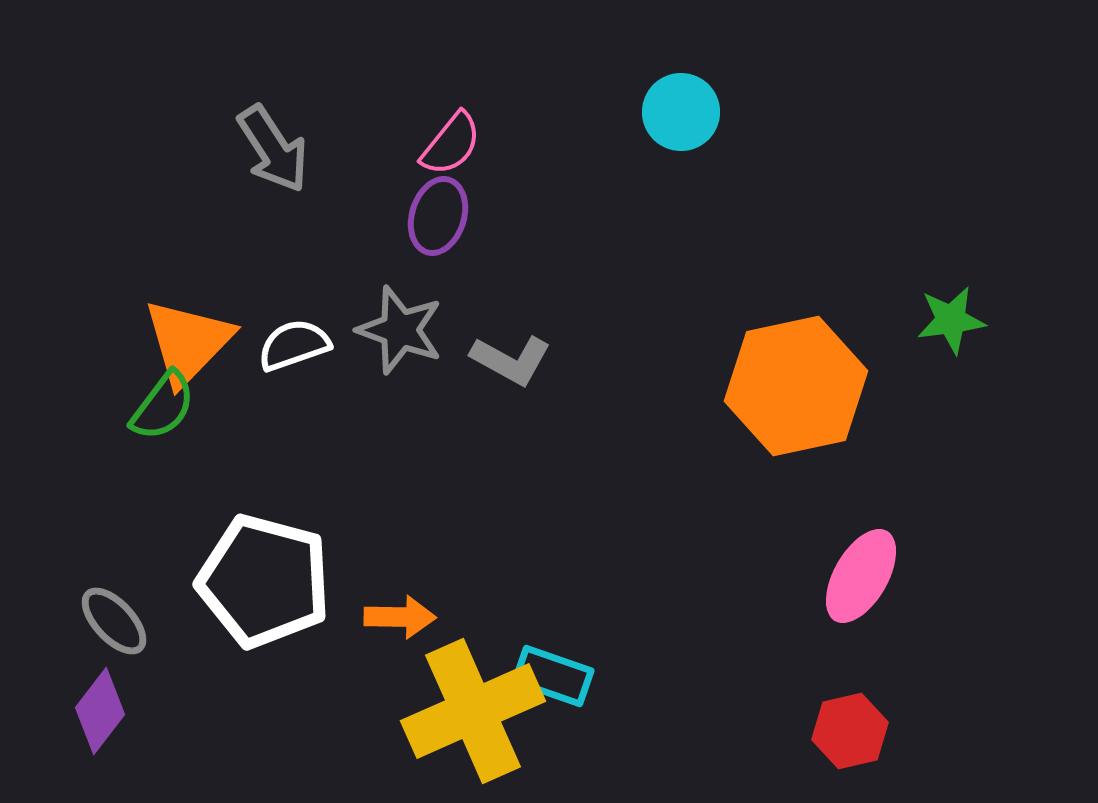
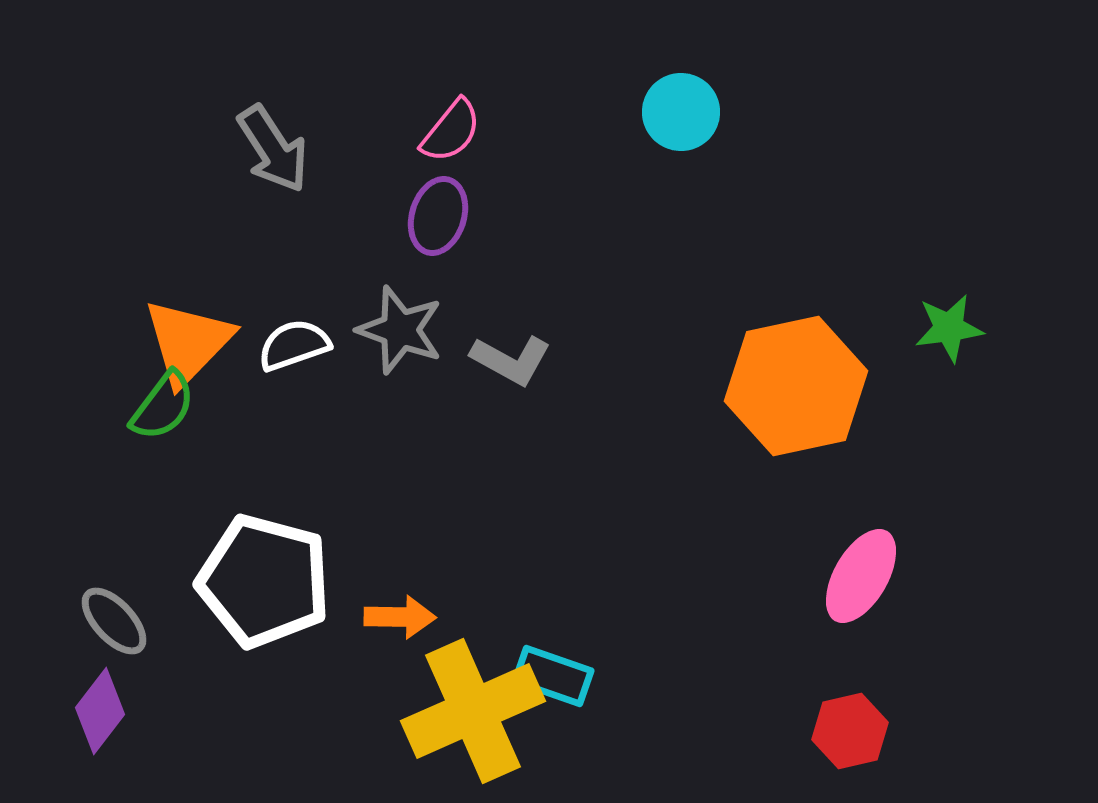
pink semicircle: moved 13 px up
green star: moved 2 px left, 8 px down
